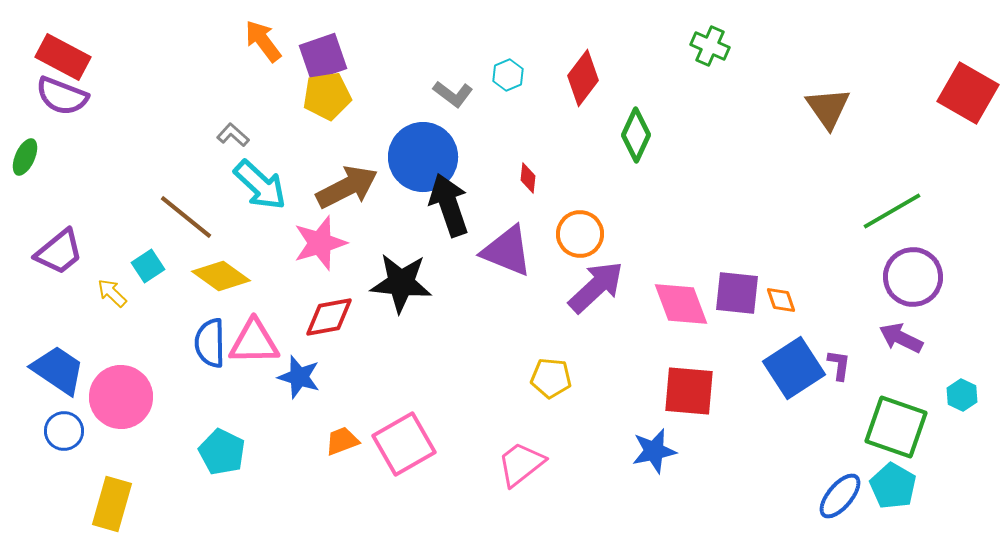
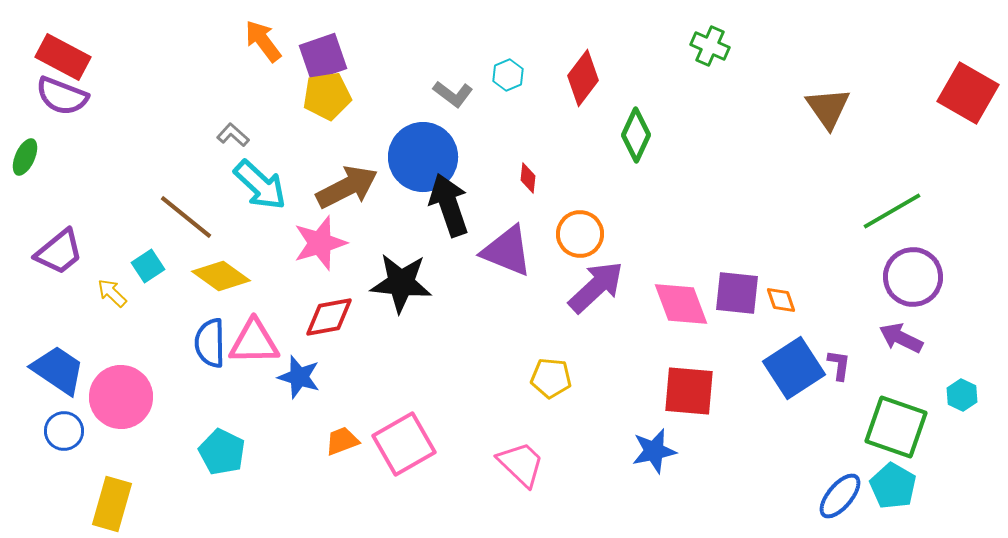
pink trapezoid at (521, 464): rotated 82 degrees clockwise
